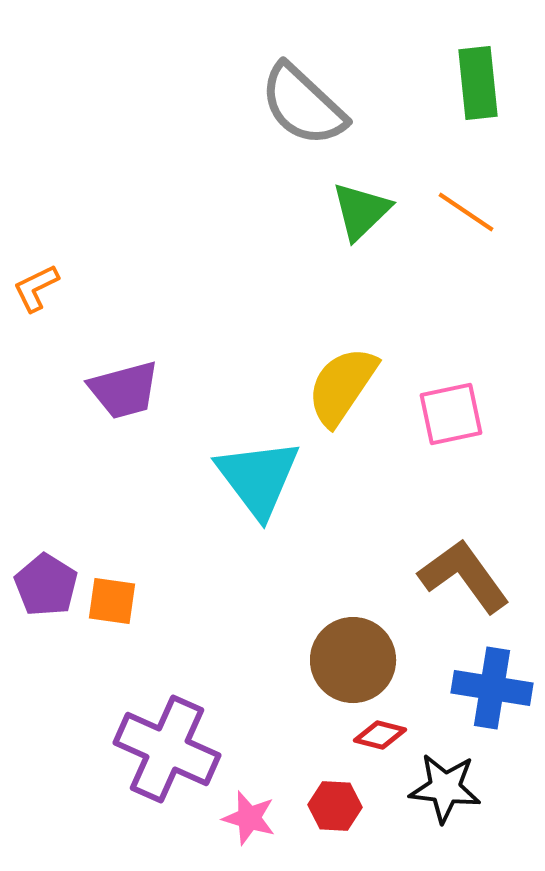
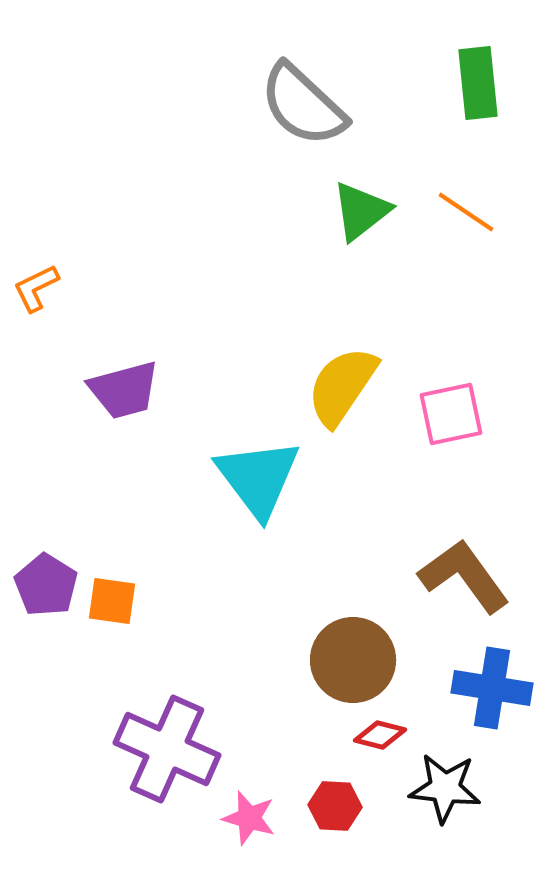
green triangle: rotated 6 degrees clockwise
